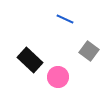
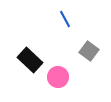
blue line: rotated 36 degrees clockwise
